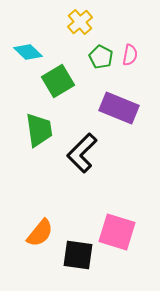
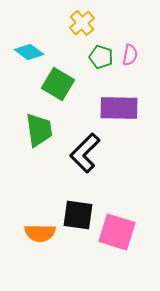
yellow cross: moved 2 px right, 1 px down
cyan diamond: moved 1 px right; rotated 8 degrees counterclockwise
green pentagon: rotated 10 degrees counterclockwise
green square: moved 3 px down; rotated 28 degrees counterclockwise
purple rectangle: rotated 21 degrees counterclockwise
black L-shape: moved 3 px right
orange semicircle: rotated 52 degrees clockwise
black square: moved 40 px up
